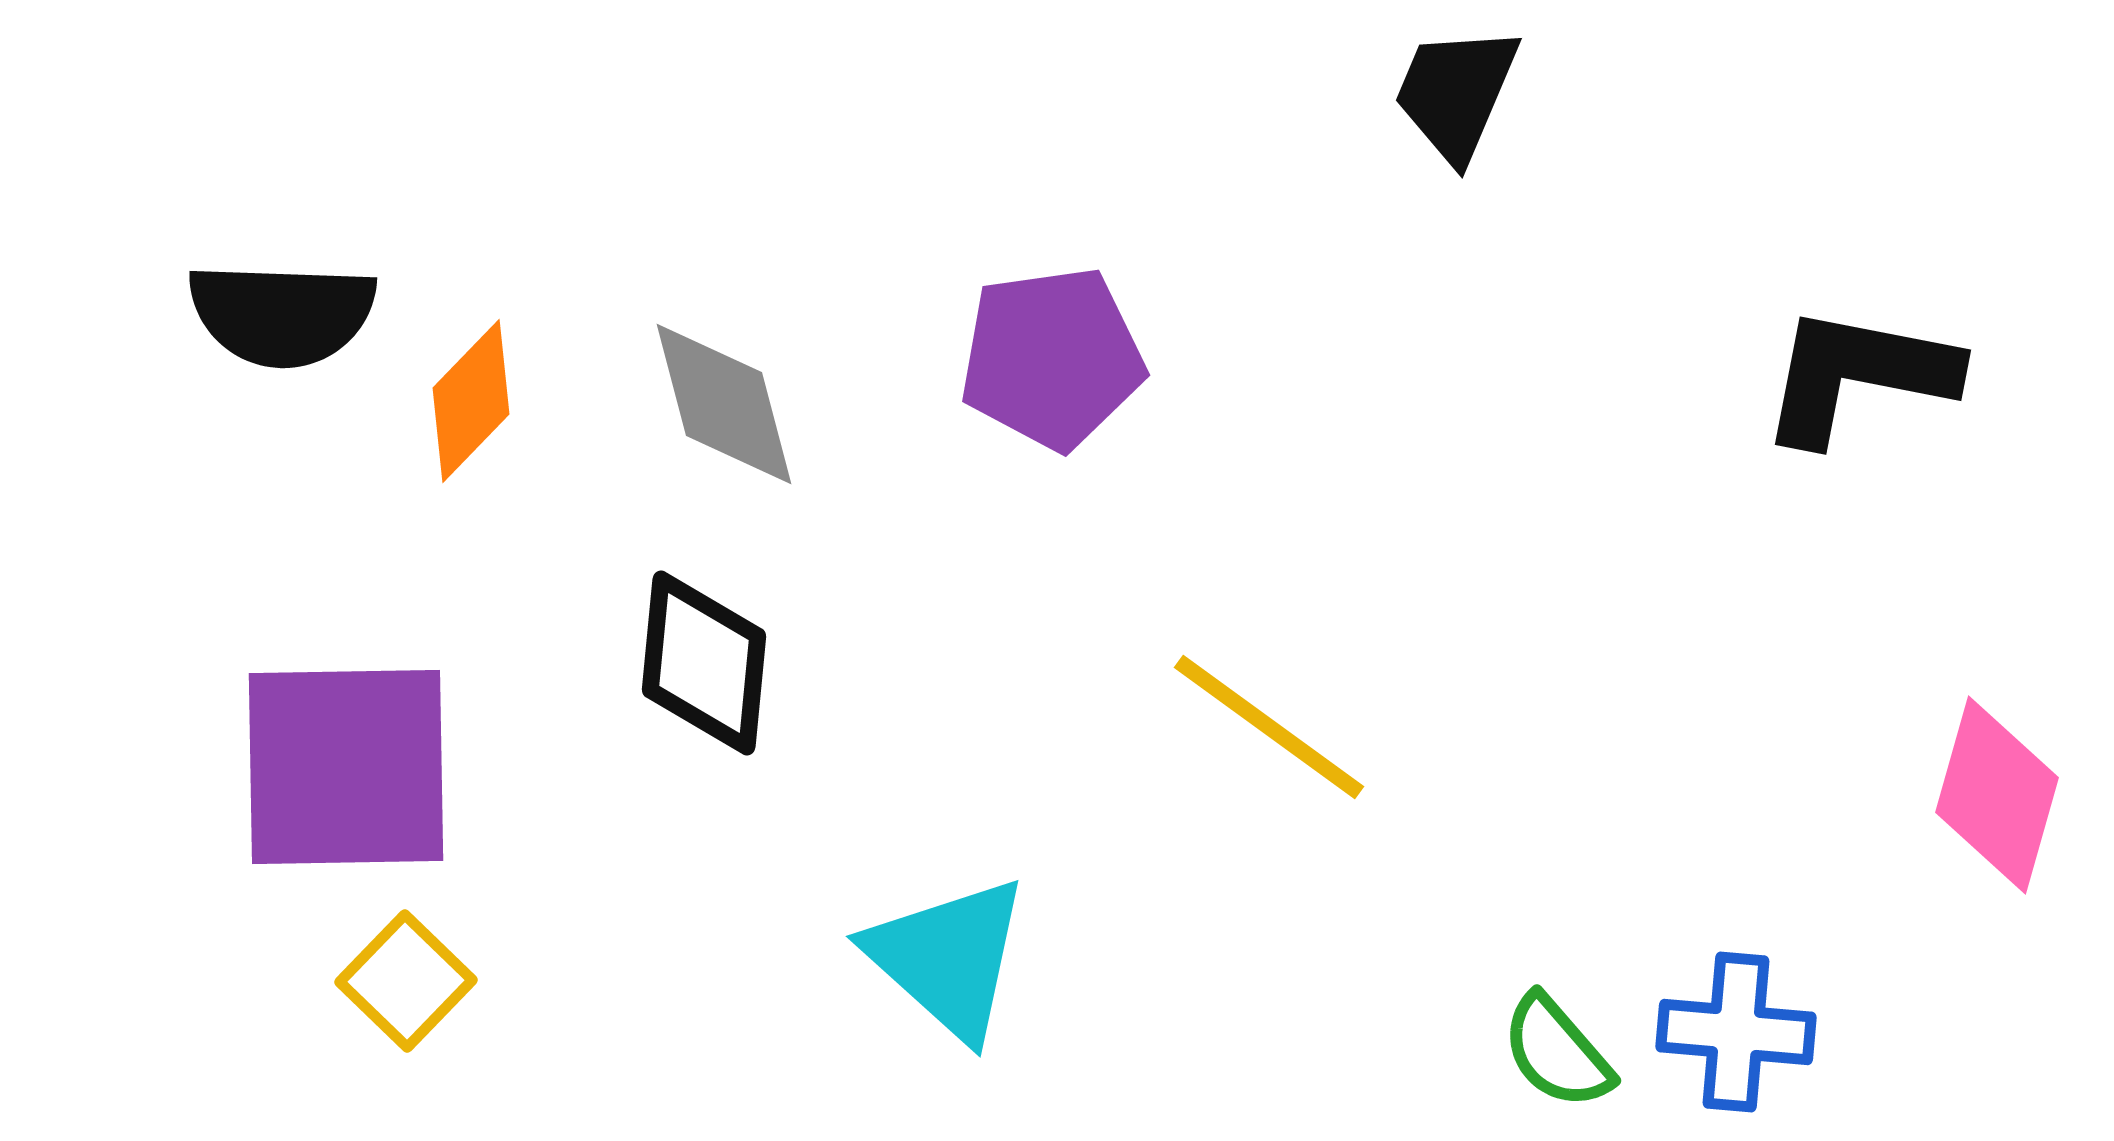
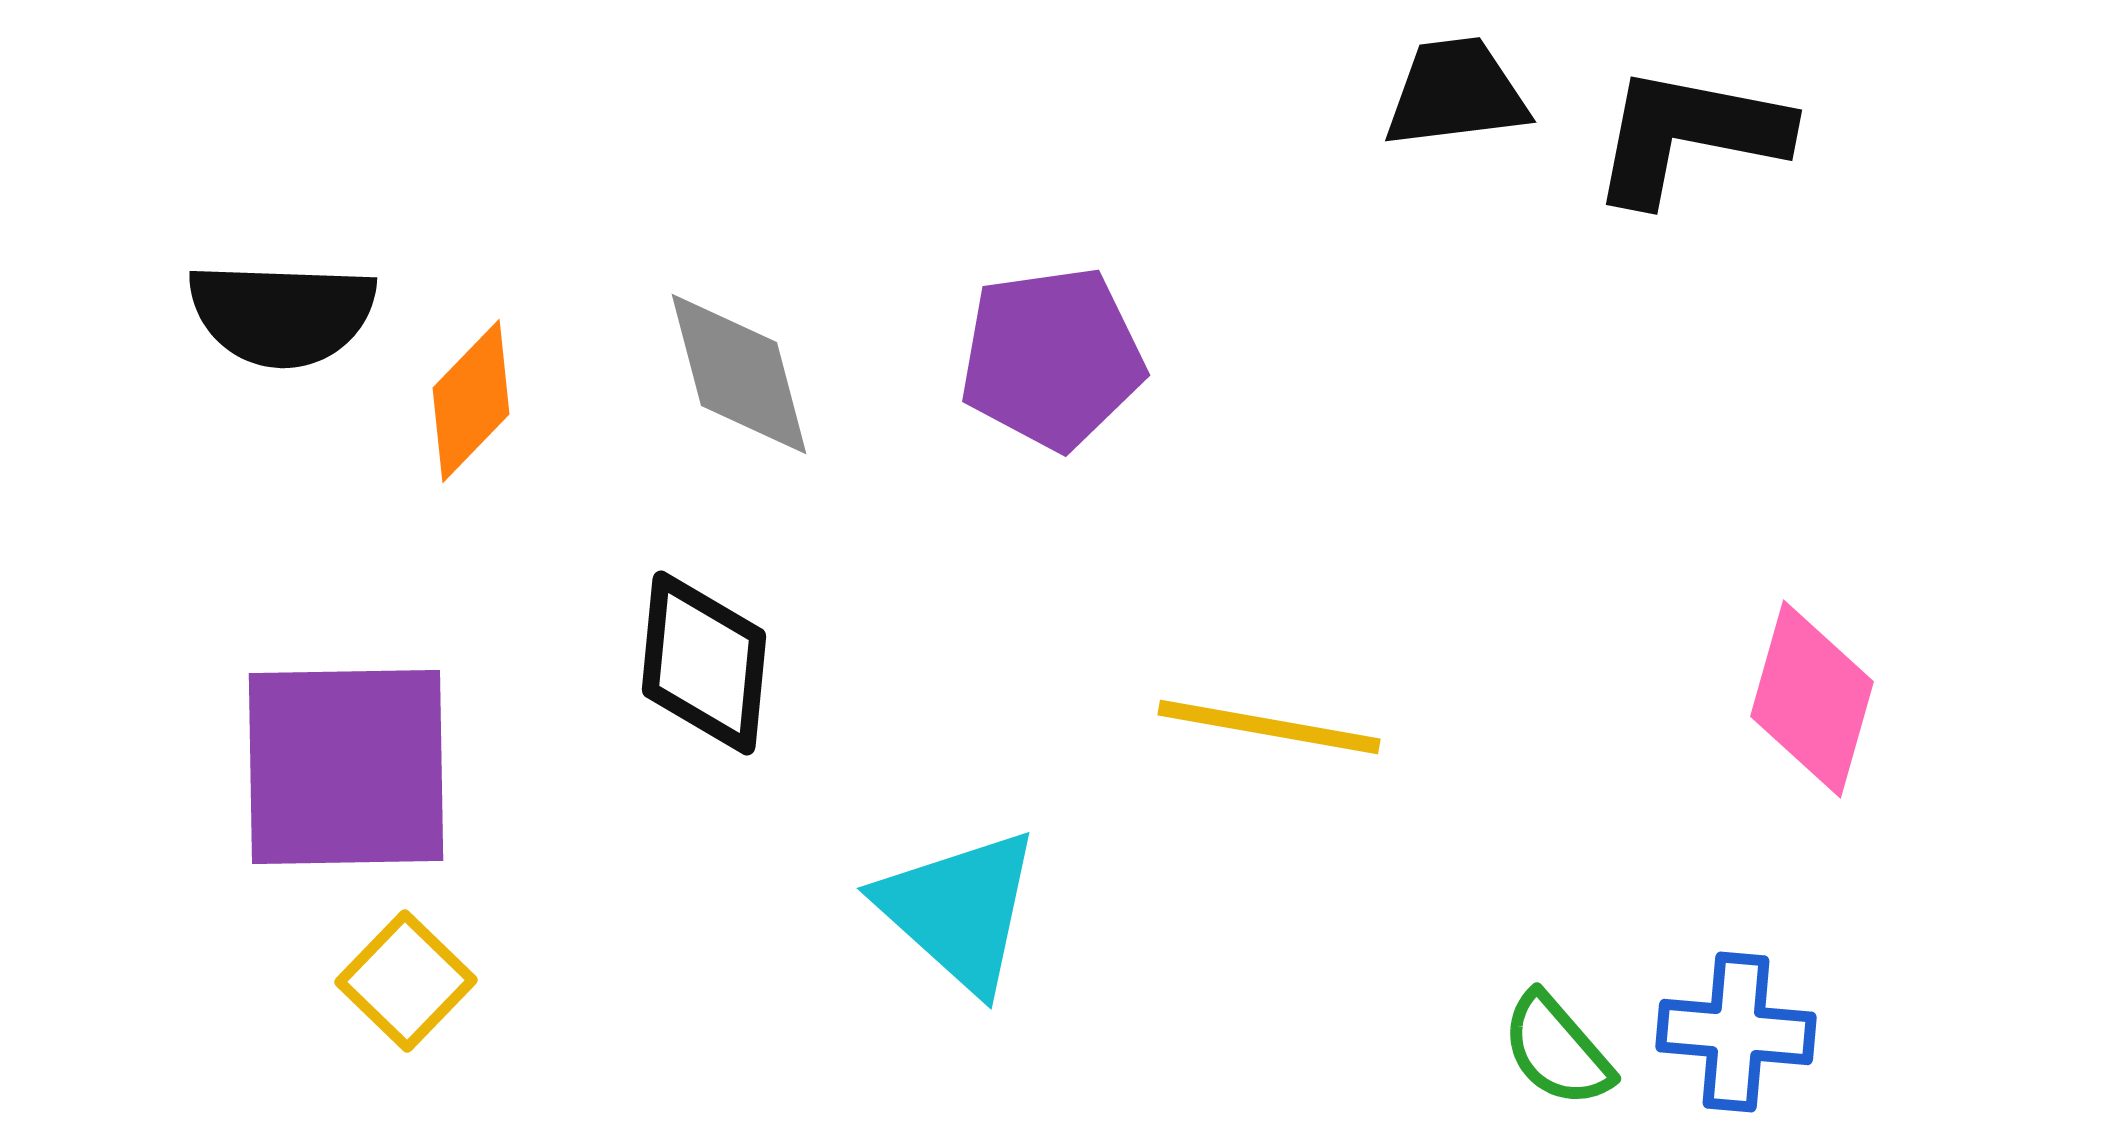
black trapezoid: rotated 60 degrees clockwise
black L-shape: moved 169 px left, 240 px up
gray diamond: moved 15 px right, 30 px up
yellow line: rotated 26 degrees counterclockwise
pink diamond: moved 185 px left, 96 px up
cyan triangle: moved 11 px right, 48 px up
green semicircle: moved 2 px up
